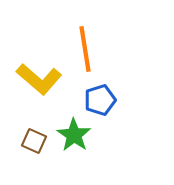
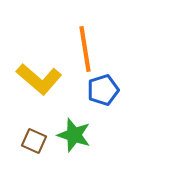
blue pentagon: moved 3 px right, 10 px up
green star: rotated 16 degrees counterclockwise
